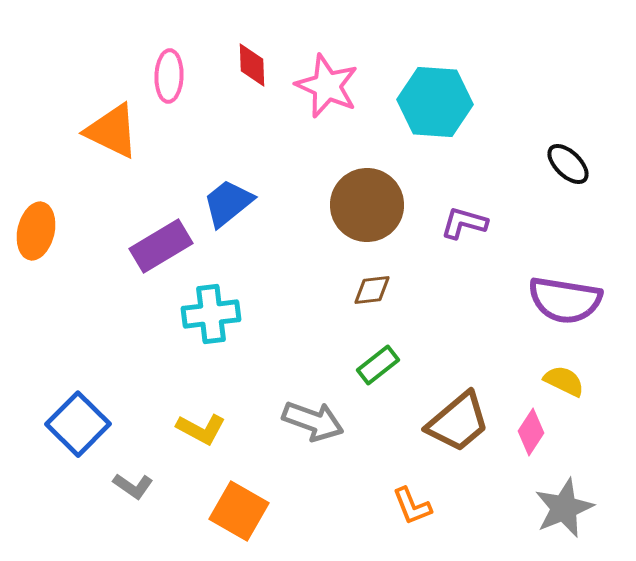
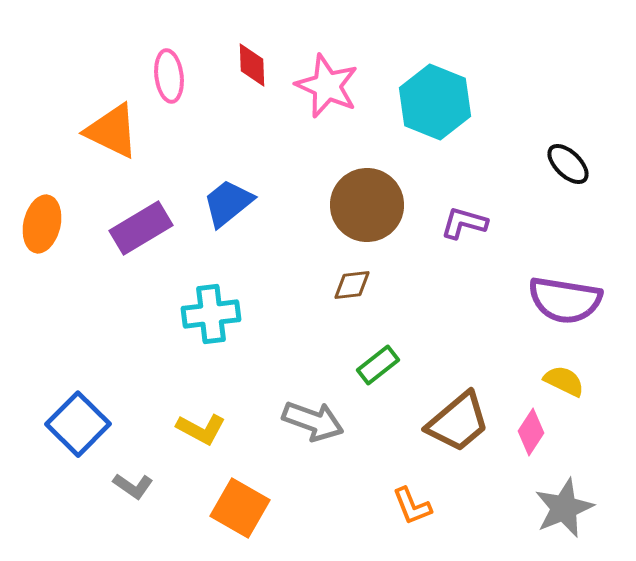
pink ellipse: rotated 9 degrees counterclockwise
cyan hexagon: rotated 18 degrees clockwise
orange ellipse: moved 6 px right, 7 px up
purple rectangle: moved 20 px left, 18 px up
brown diamond: moved 20 px left, 5 px up
orange square: moved 1 px right, 3 px up
